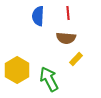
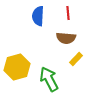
yellow hexagon: moved 3 px up; rotated 15 degrees clockwise
